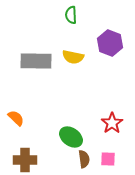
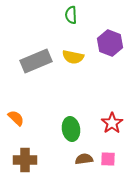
gray rectangle: rotated 24 degrees counterclockwise
green ellipse: moved 8 px up; rotated 45 degrees clockwise
brown semicircle: rotated 90 degrees counterclockwise
